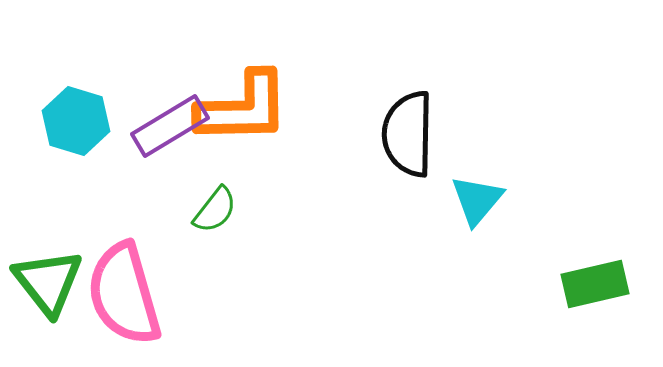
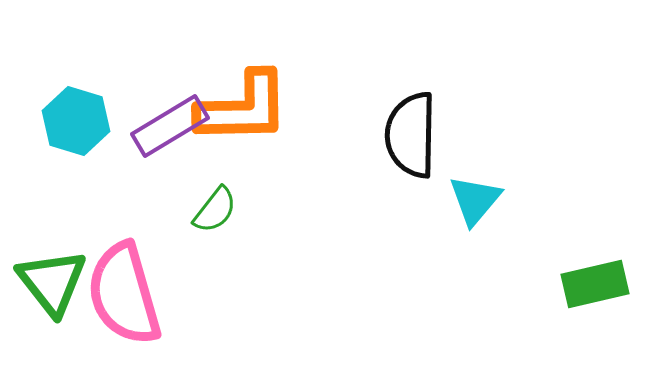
black semicircle: moved 3 px right, 1 px down
cyan triangle: moved 2 px left
green triangle: moved 4 px right
